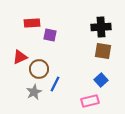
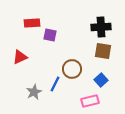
brown circle: moved 33 px right
